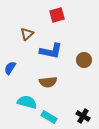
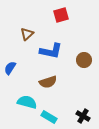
red square: moved 4 px right
brown semicircle: rotated 12 degrees counterclockwise
